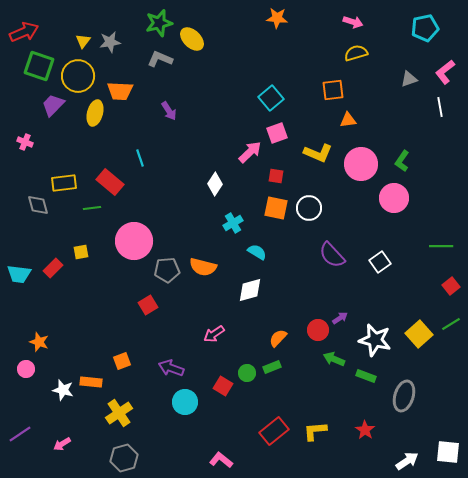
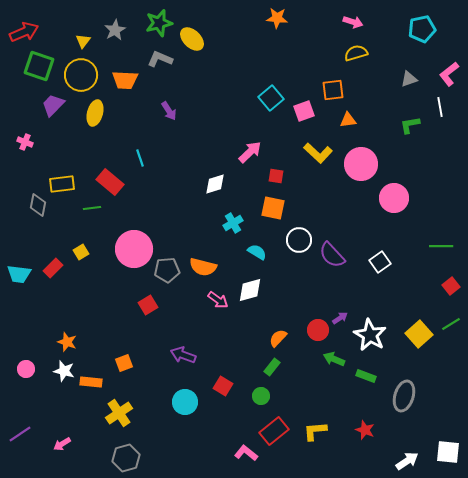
cyan pentagon at (425, 28): moved 3 px left, 1 px down
gray star at (110, 42): moved 5 px right, 12 px up; rotated 20 degrees counterclockwise
pink L-shape at (445, 72): moved 4 px right, 2 px down
yellow circle at (78, 76): moved 3 px right, 1 px up
orange trapezoid at (120, 91): moved 5 px right, 11 px up
pink square at (277, 133): moved 27 px right, 22 px up
yellow L-shape at (318, 153): rotated 20 degrees clockwise
green L-shape at (402, 161): moved 8 px right, 36 px up; rotated 45 degrees clockwise
yellow rectangle at (64, 183): moved 2 px left, 1 px down
white diamond at (215, 184): rotated 40 degrees clockwise
gray diamond at (38, 205): rotated 25 degrees clockwise
orange square at (276, 208): moved 3 px left
white circle at (309, 208): moved 10 px left, 32 px down
pink circle at (134, 241): moved 8 px down
yellow square at (81, 252): rotated 21 degrees counterclockwise
pink arrow at (214, 334): moved 4 px right, 34 px up; rotated 110 degrees counterclockwise
white star at (375, 340): moved 5 px left, 5 px up; rotated 16 degrees clockwise
orange star at (39, 342): moved 28 px right
orange square at (122, 361): moved 2 px right, 2 px down
green rectangle at (272, 367): rotated 30 degrees counterclockwise
purple arrow at (171, 368): moved 12 px right, 13 px up
green circle at (247, 373): moved 14 px right, 23 px down
white star at (63, 390): moved 1 px right, 19 px up
red star at (365, 430): rotated 12 degrees counterclockwise
gray hexagon at (124, 458): moved 2 px right
pink L-shape at (221, 460): moved 25 px right, 7 px up
